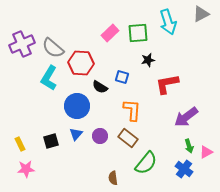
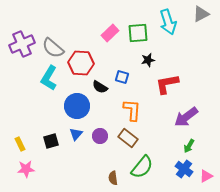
green arrow: rotated 48 degrees clockwise
pink triangle: moved 24 px down
green semicircle: moved 4 px left, 4 px down
